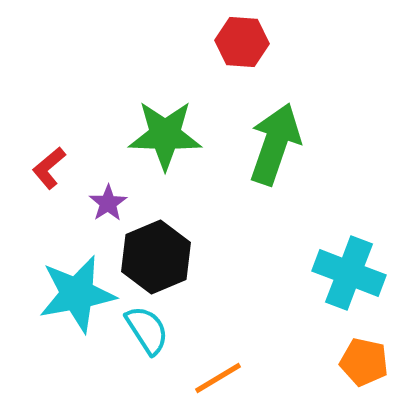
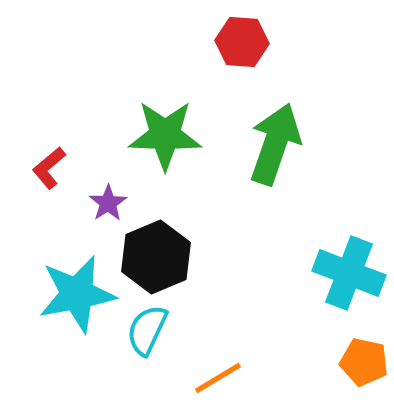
cyan semicircle: rotated 122 degrees counterclockwise
